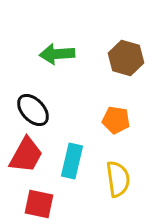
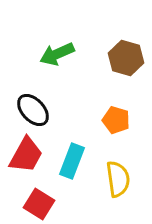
green arrow: rotated 20 degrees counterclockwise
orange pentagon: rotated 8 degrees clockwise
cyan rectangle: rotated 8 degrees clockwise
red square: rotated 20 degrees clockwise
